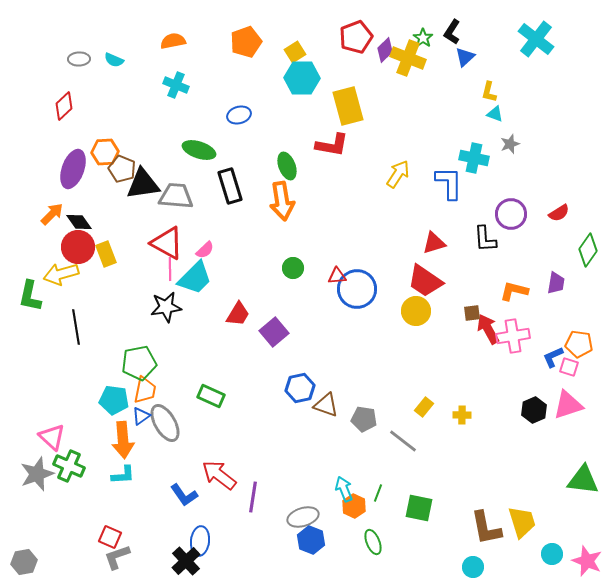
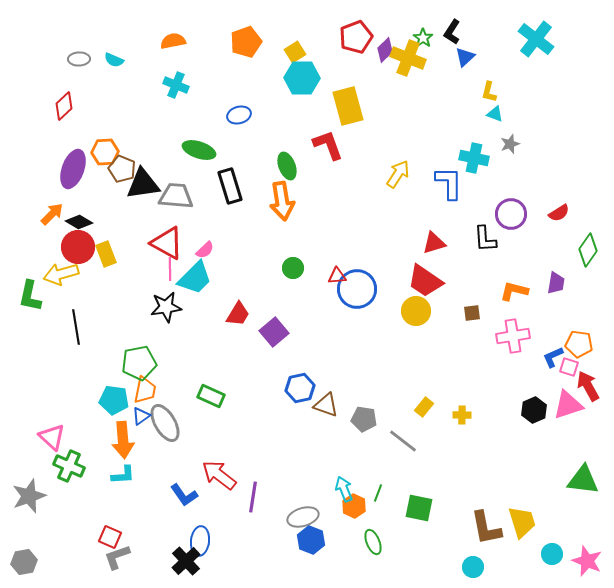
red L-shape at (332, 145): moved 4 px left; rotated 120 degrees counterclockwise
black diamond at (79, 222): rotated 24 degrees counterclockwise
red arrow at (488, 329): moved 100 px right, 57 px down
gray star at (37, 474): moved 8 px left, 22 px down
